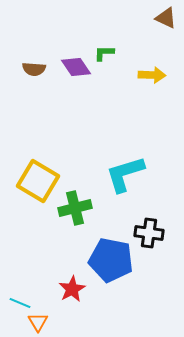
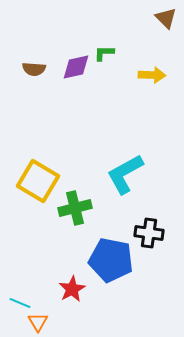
brown triangle: rotated 20 degrees clockwise
purple diamond: rotated 68 degrees counterclockwise
cyan L-shape: rotated 12 degrees counterclockwise
